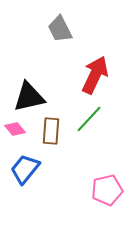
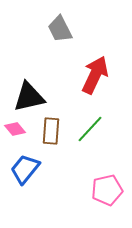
green line: moved 1 px right, 10 px down
